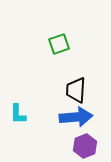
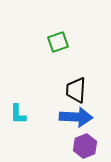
green square: moved 1 px left, 2 px up
blue arrow: rotated 8 degrees clockwise
